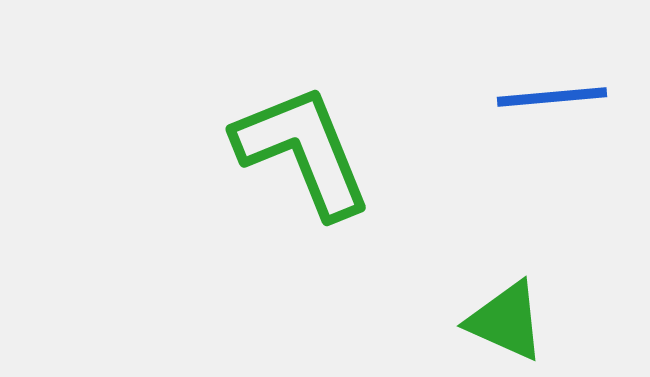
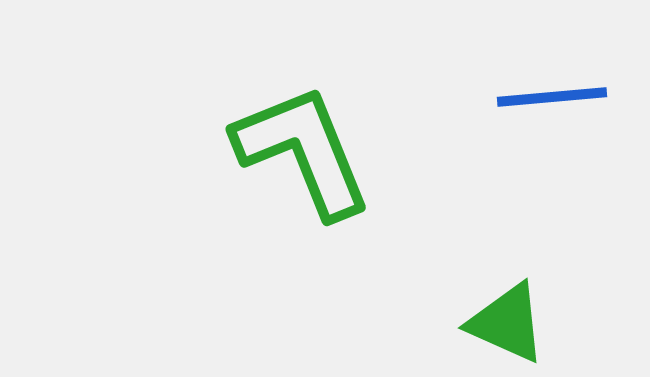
green triangle: moved 1 px right, 2 px down
